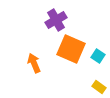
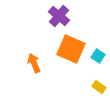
purple cross: moved 3 px right, 4 px up; rotated 20 degrees counterclockwise
